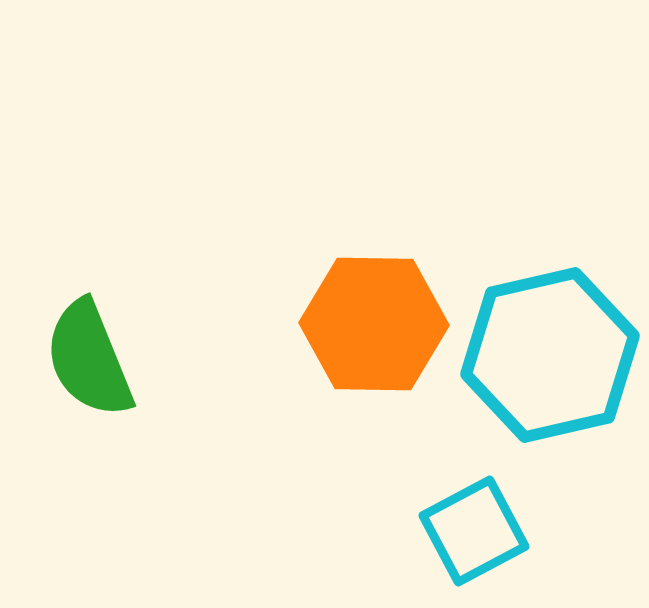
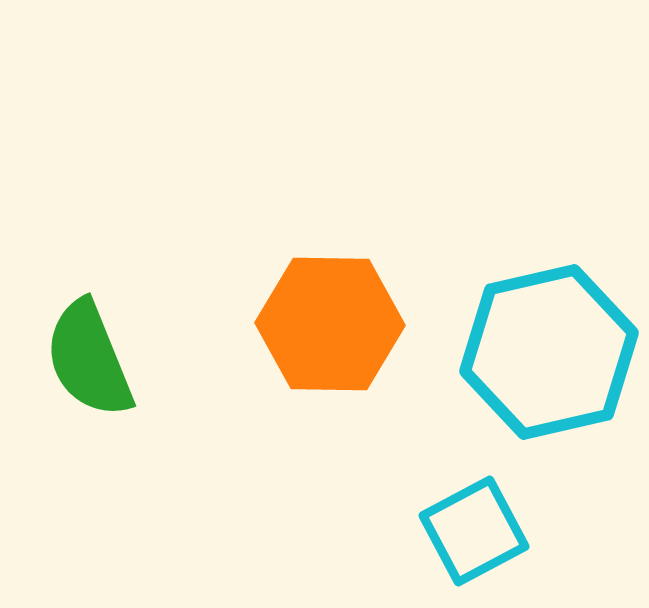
orange hexagon: moved 44 px left
cyan hexagon: moved 1 px left, 3 px up
